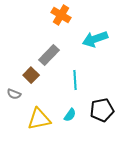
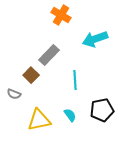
cyan semicircle: rotated 72 degrees counterclockwise
yellow triangle: moved 1 px down
